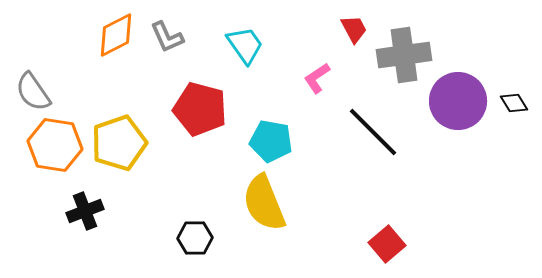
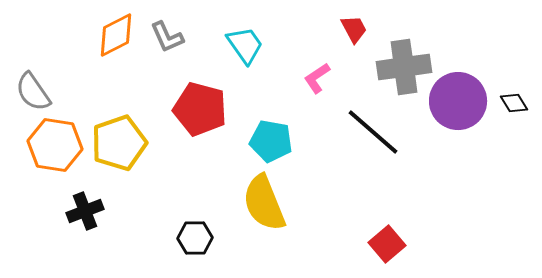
gray cross: moved 12 px down
black line: rotated 4 degrees counterclockwise
